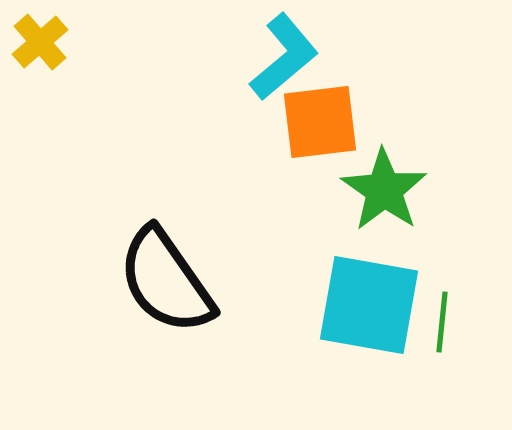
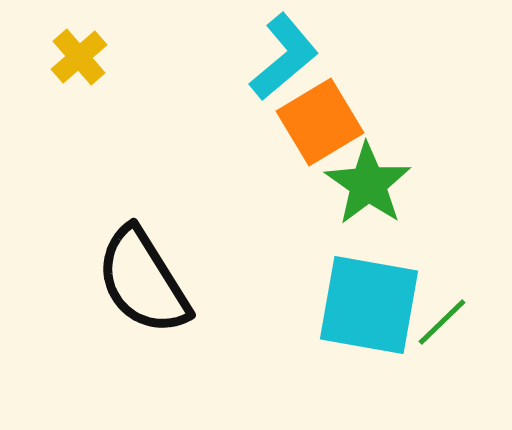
yellow cross: moved 39 px right, 15 px down
orange square: rotated 24 degrees counterclockwise
green star: moved 16 px left, 6 px up
black semicircle: moved 23 px left; rotated 3 degrees clockwise
green line: rotated 40 degrees clockwise
